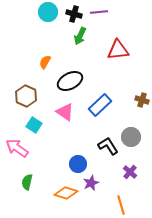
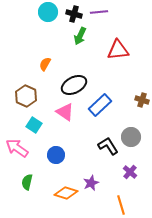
orange semicircle: moved 2 px down
black ellipse: moved 4 px right, 4 px down
blue circle: moved 22 px left, 9 px up
